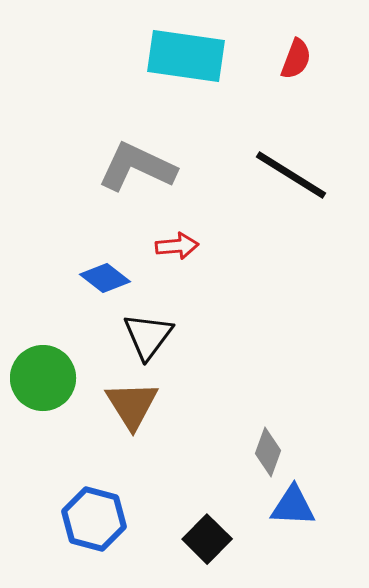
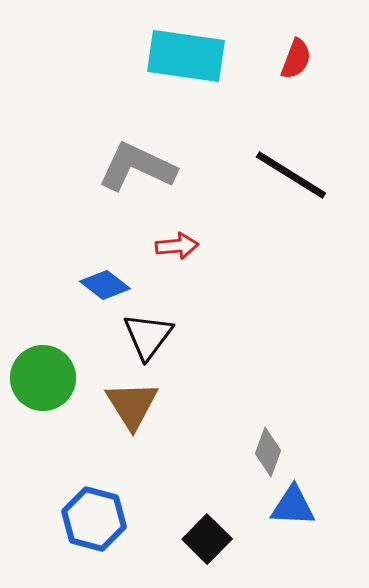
blue diamond: moved 7 px down
